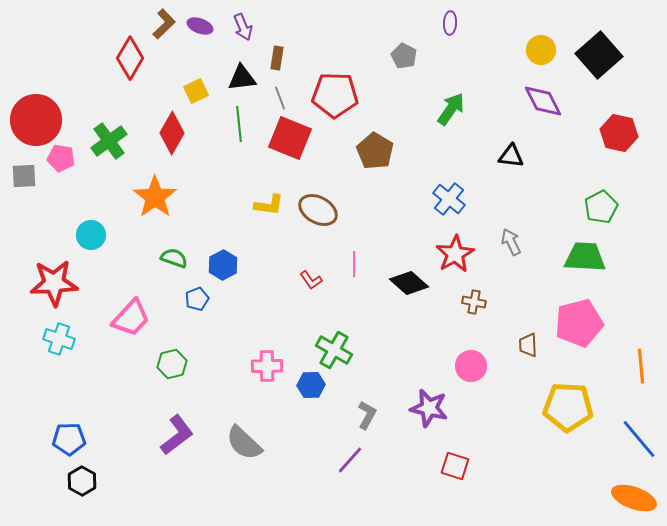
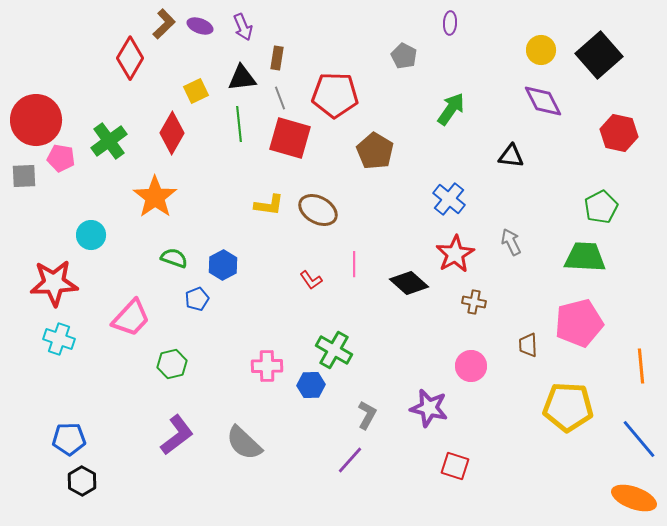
red square at (290, 138): rotated 6 degrees counterclockwise
